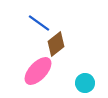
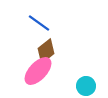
brown diamond: moved 10 px left, 7 px down
cyan circle: moved 1 px right, 3 px down
